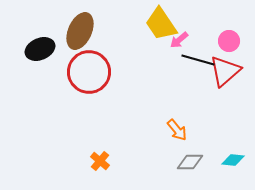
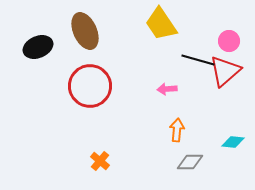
brown ellipse: moved 5 px right; rotated 48 degrees counterclockwise
pink arrow: moved 12 px left, 49 px down; rotated 36 degrees clockwise
black ellipse: moved 2 px left, 2 px up
red circle: moved 1 px right, 14 px down
orange arrow: rotated 135 degrees counterclockwise
cyan diamond: moved 18 px up
